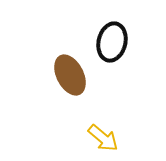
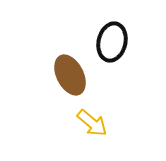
yellow arrow: moved 11 px left, 15 px up
